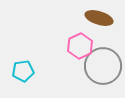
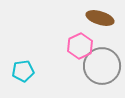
brown ellipse: moved 1 px right
gray circle: moved 1 px left
